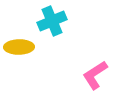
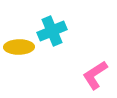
cyan cross: moved 10 px down
